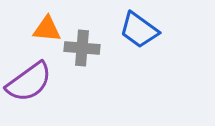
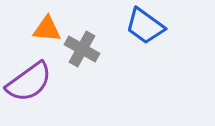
blue trapezoid: moved 6 px right, 4 px up
gray cross: moved 1 px down; rotated 24 degrees clockwise
